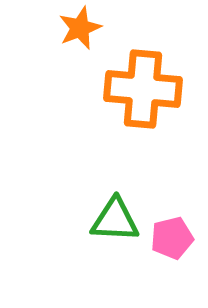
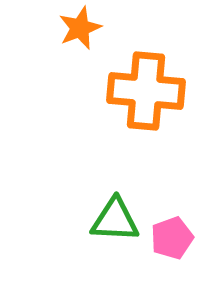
orange cross: moved 3 px right, 2 px down
pink pentagon: rotated 6 degrees counterclockwise
